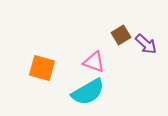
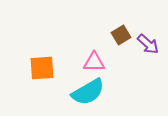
purple arrow: moved 2 px right
pink triangle: rotated 20 degrees counterclockwise
orange square: rotated 20 degrees counterclockwise
